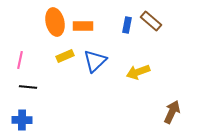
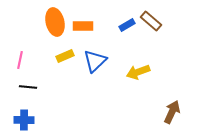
blue rectangle: rotated 49 degrees clockwise
blue cross: moved 2 px right
